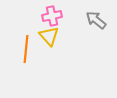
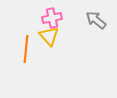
pink cross: moved 2 px down
